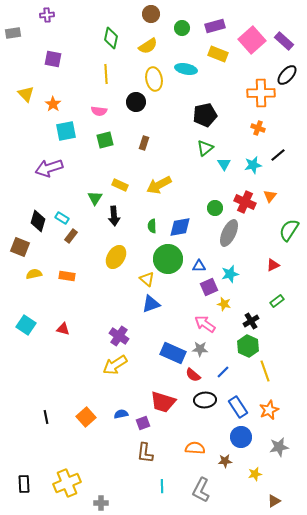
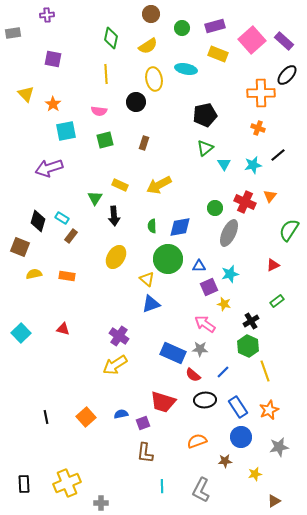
cyan square at (26, 325): moved 5 px left, 8 px down; rotated 12 degrees clockwise
orange semicircle at (195, 448): moved 2 px right, 7 px up; rotated 24 degrees counterclockwise
